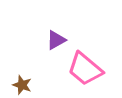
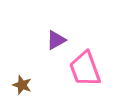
pink trapezoid: rotated 30 degrees clockwise
